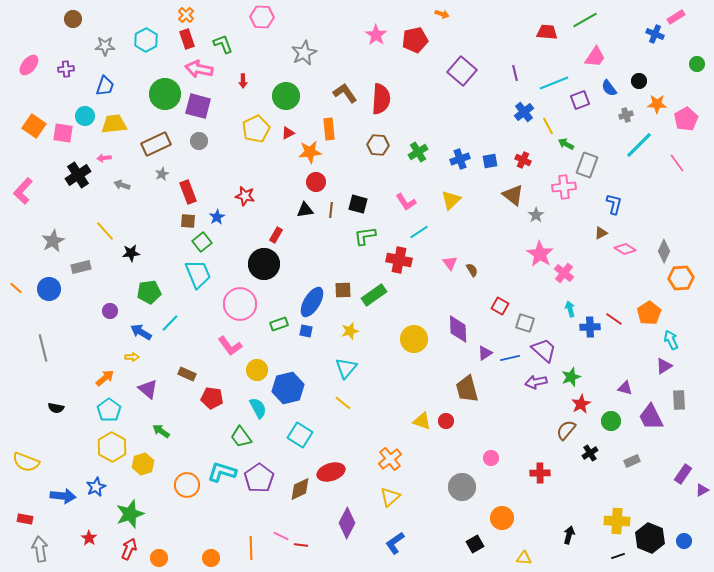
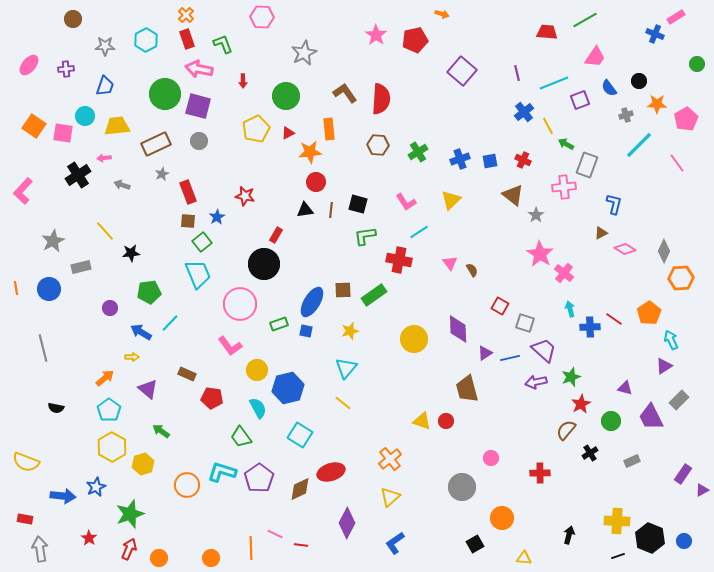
purple line at (515, 73): moved 2 px right
yellow trapezoid at (114, 124): moved 3 px right, 2 px down
orange line at (16, 288): rotated 40 degrees clockwise
purple circle at (110, 311): moved 3 px up
gray rectangle at (679, 400): rotated 48 degrees clockwise
pink line at (281, 536): moved 6 px left, 2 px up
